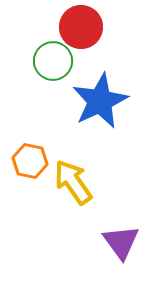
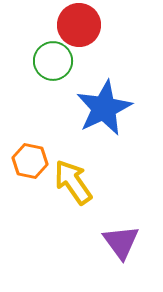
red circle: moved 2 px left, 2 px up
blue star: moved 4 px right, 7 px down
